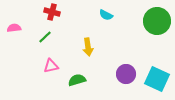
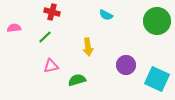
purple circle: moved 9 px up
